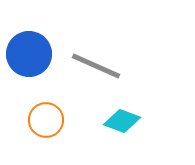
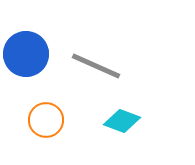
blue circle: moved 3 px left
